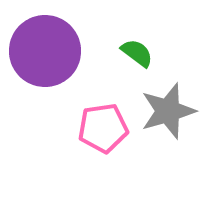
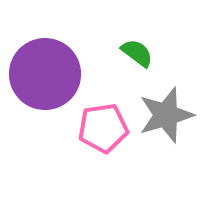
purple circle: moved 23 px down
gray star: moved 2 px left, 4 px down
